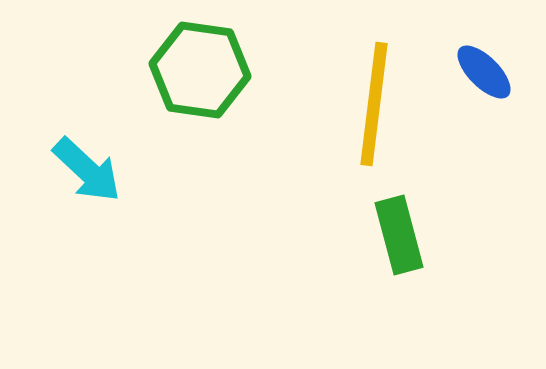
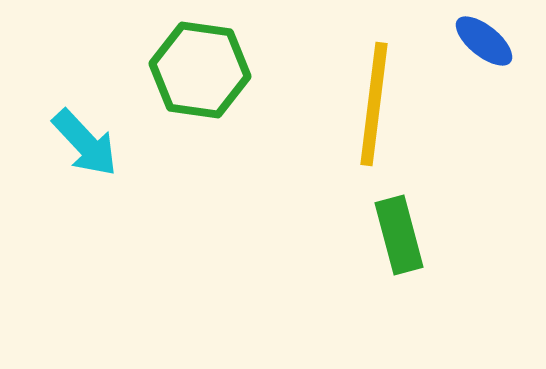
blue ellipse: moved 31 px up; rotated 6 degrees counterclockwise
cyan arrow: moved 2 px left, 27 px up; rotated 4 degrees clockwise
